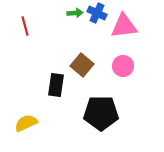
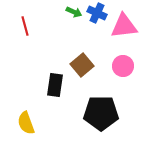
green arrow: moved 1 px left, 1 px up; rotated 28 degrees clockwise
brown square: rotated 10 degrees clockwise
black rectangle: moved 1 px left
yellow semicircle: rotated 85 degrees counterclockwise
